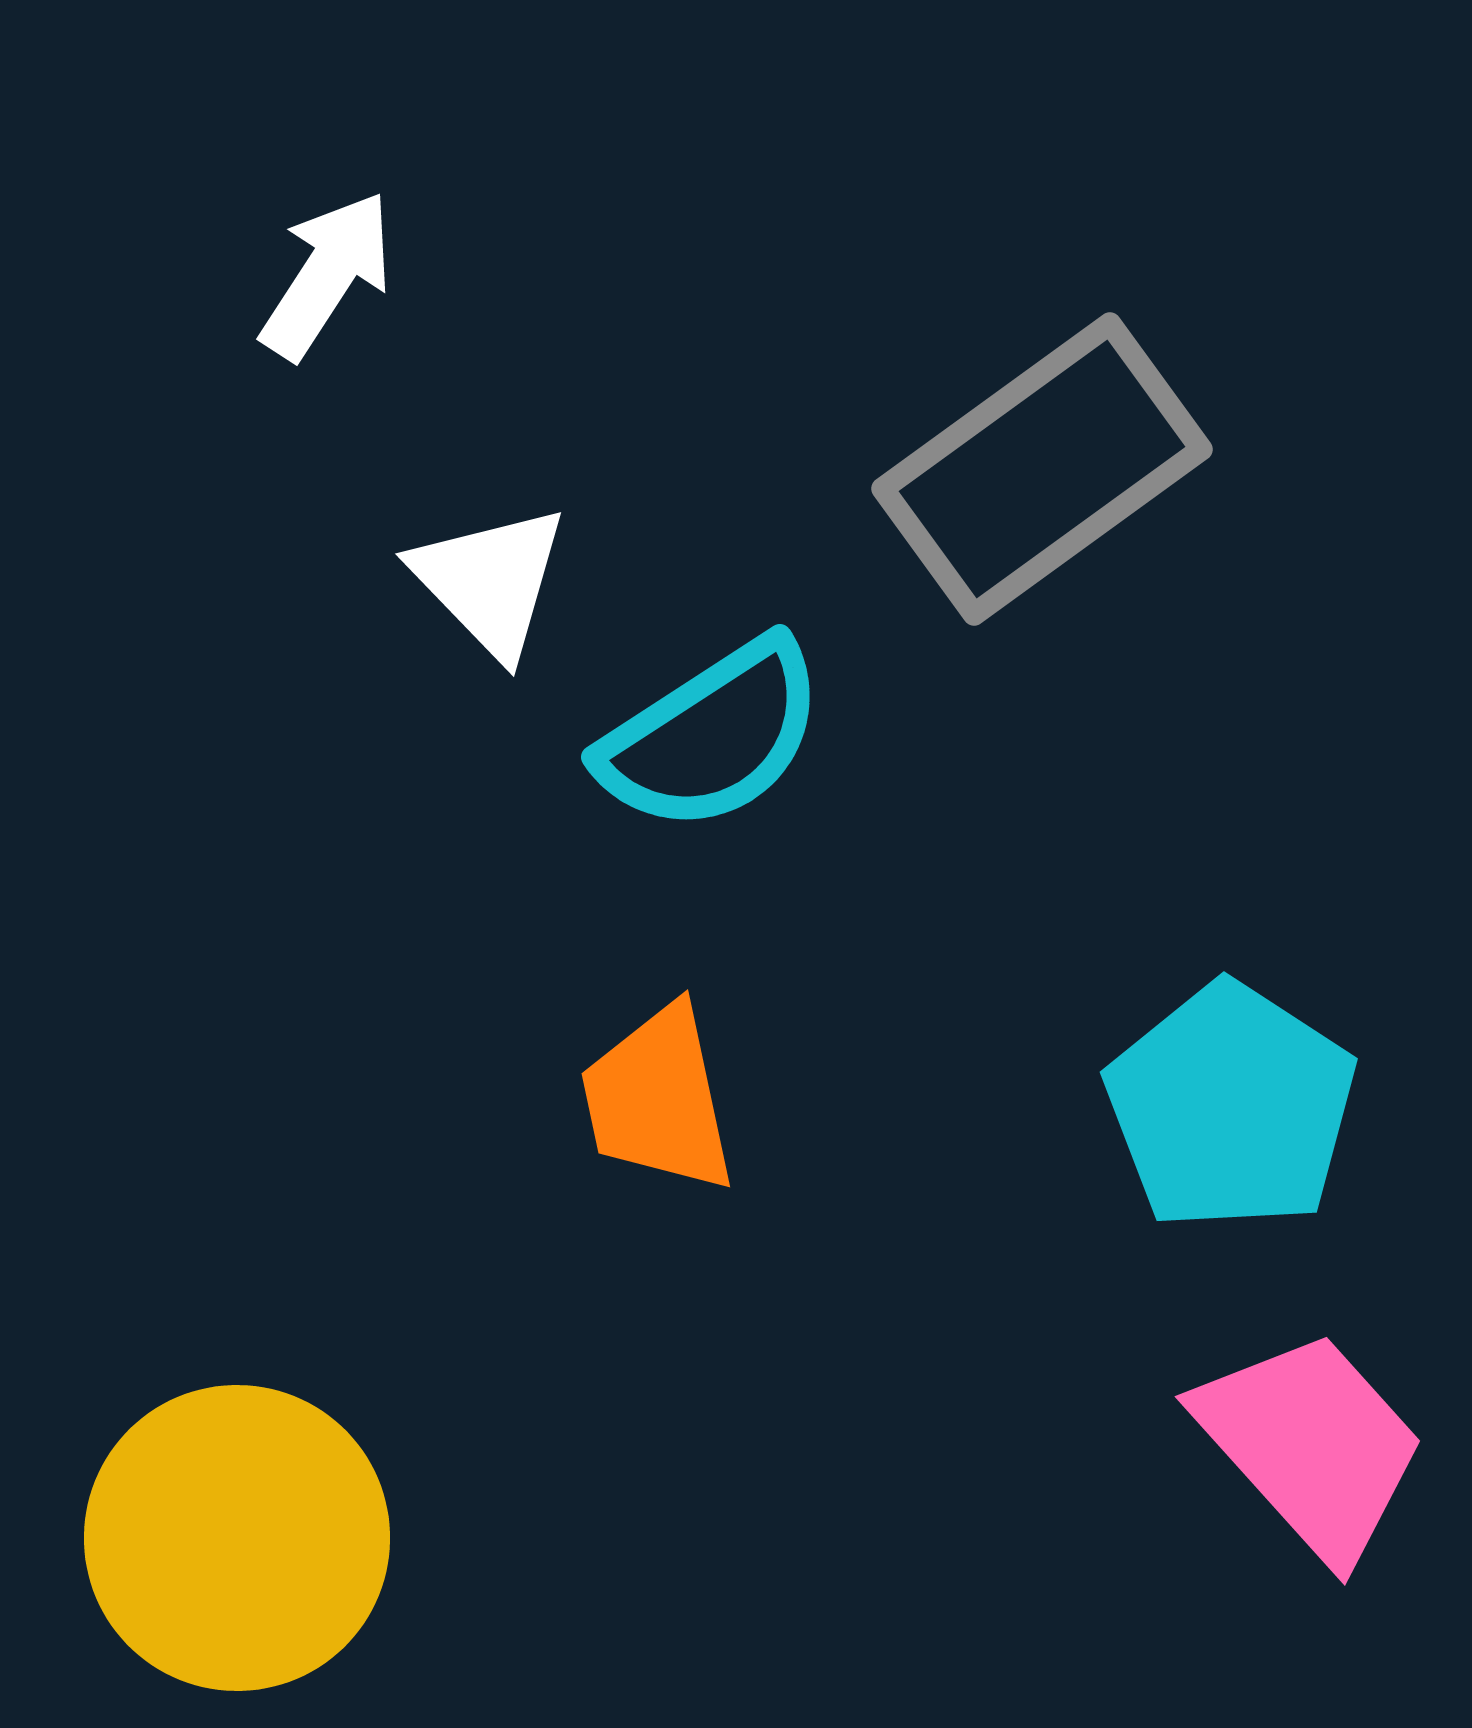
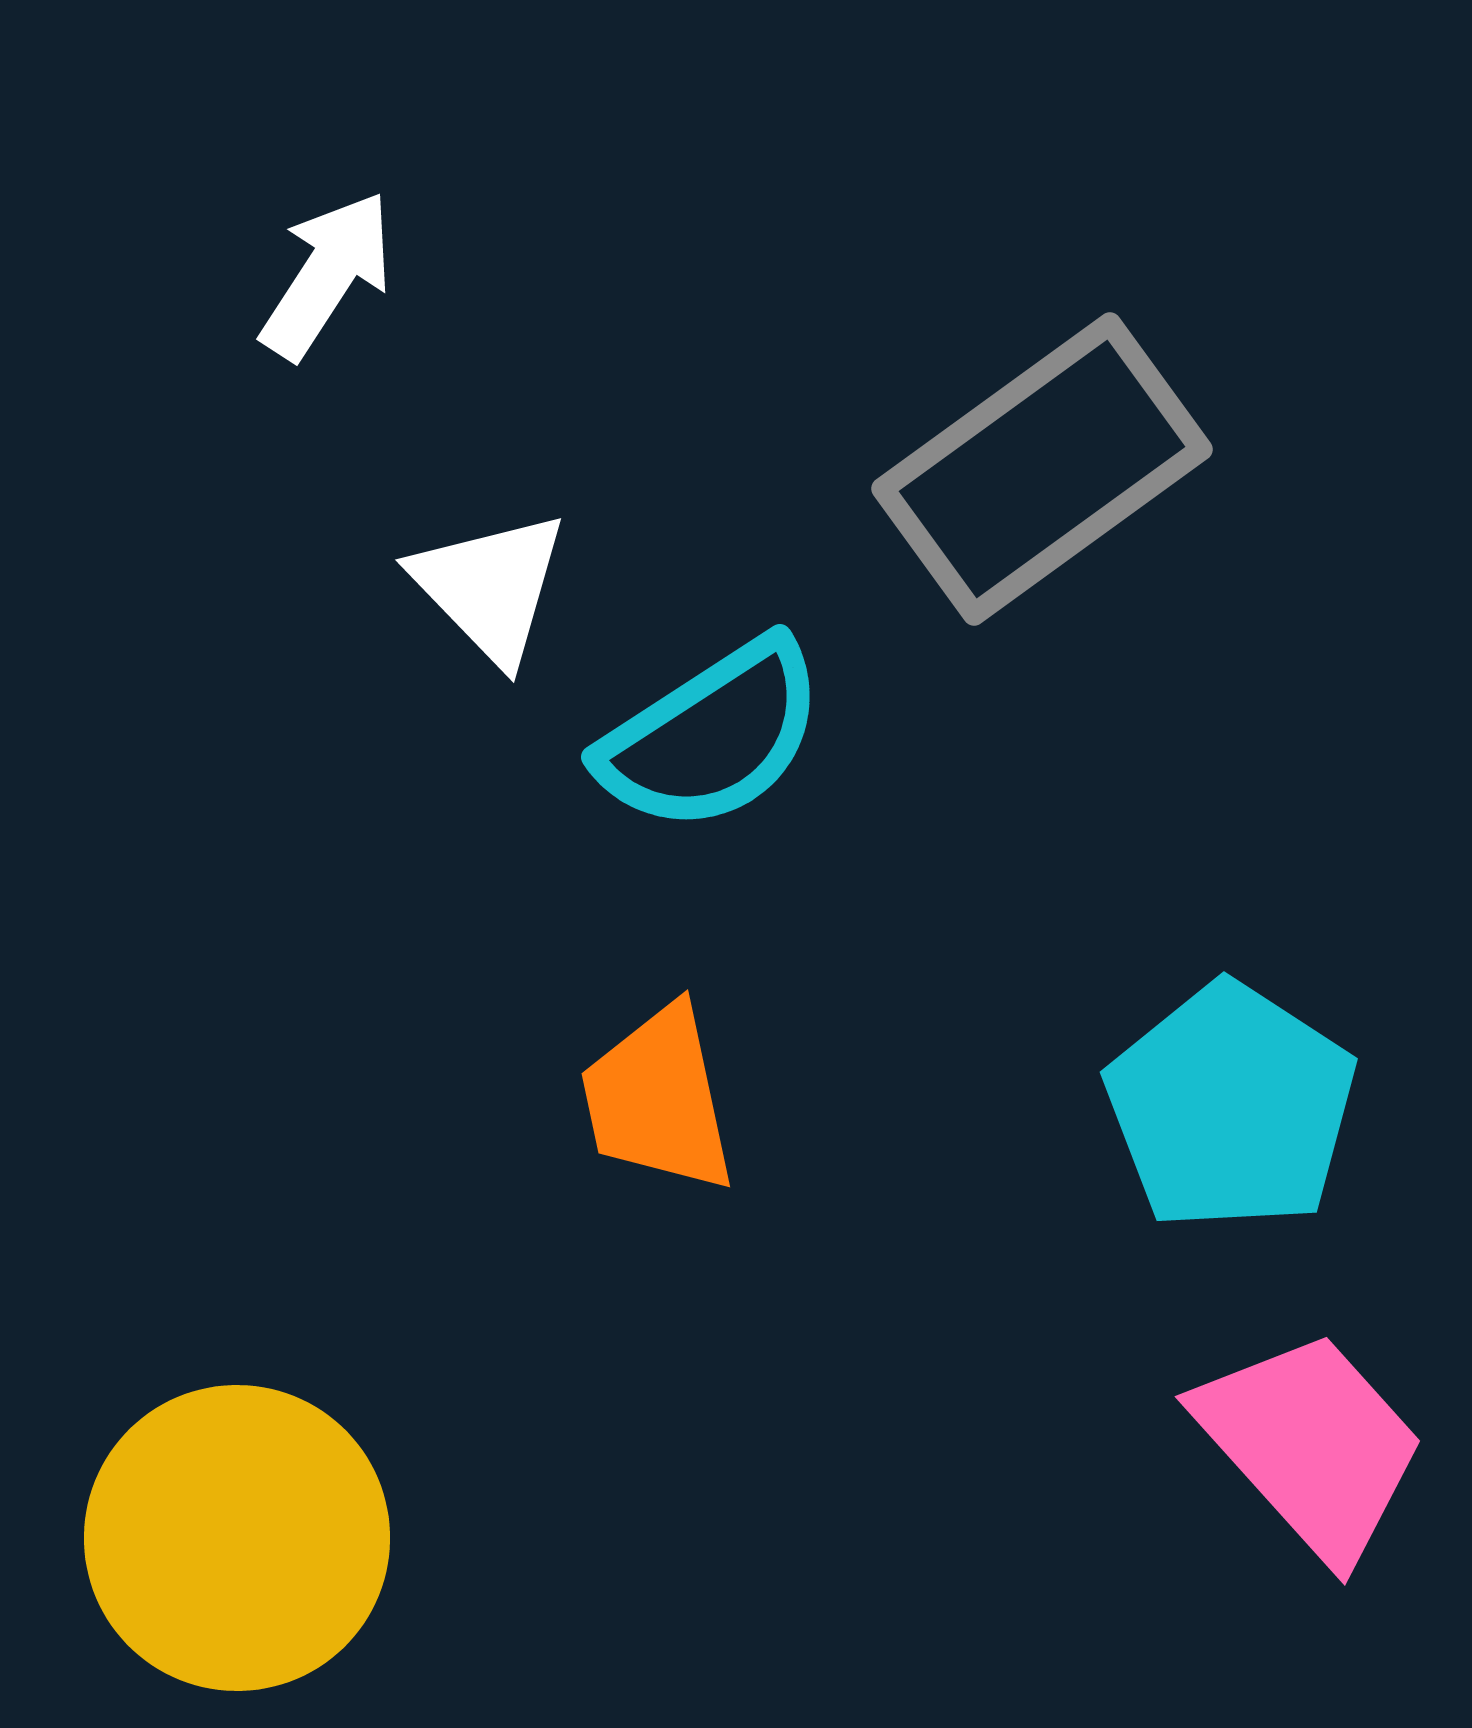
white triangle: moved 6 px down
